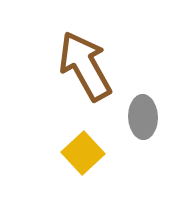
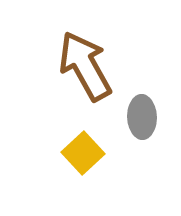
gray ellipse: moved 1 px left
